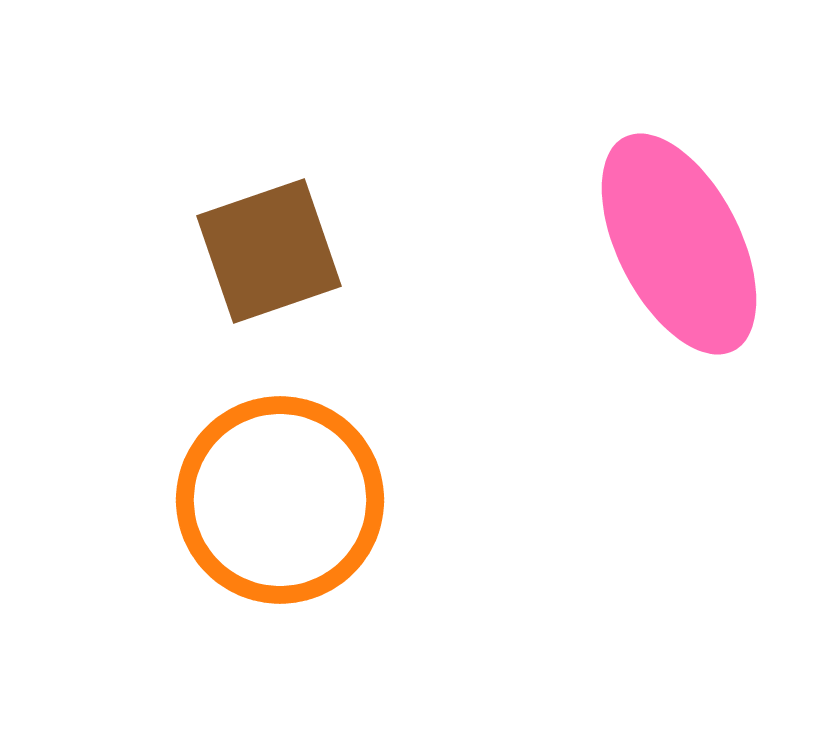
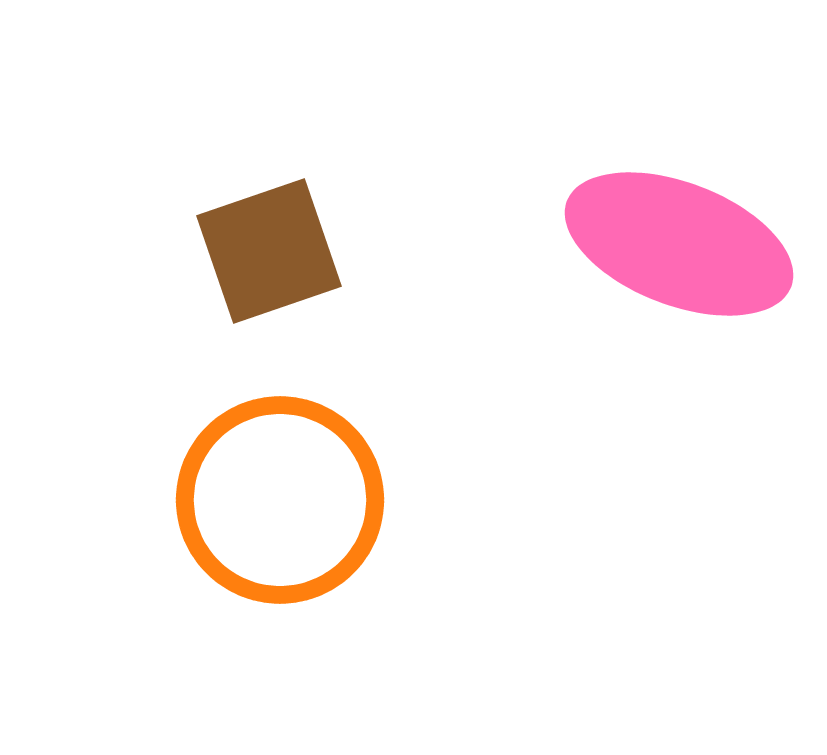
pink ellipse: rotated 42 degrees counterclockwise
